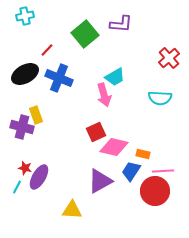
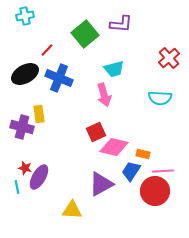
cyan trapezoid: moved 1 px left, 8 px up; rotated 15 degrees clockwise
yellow rectangle: moved 3 px right, 1 px up; rotated 12 degrees clockwise
purple triangle: moved 1 px right, 3 px down
cyan line: rotated 40 degrees counterclockwise
